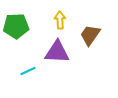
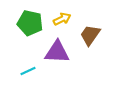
yellow arrow: moved 2 px right, 1 px up; rotated 66 degrees clockwise
green pentagon: moved 14 px right, 3 px up; rotated 15 degrees clockwise
